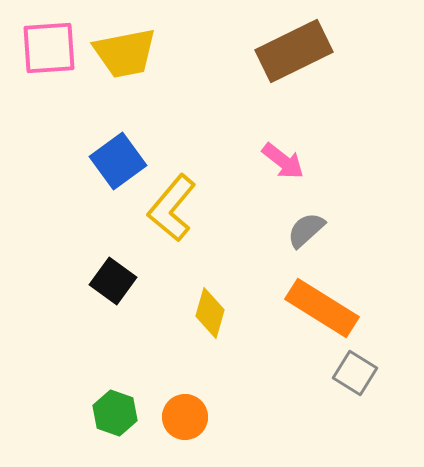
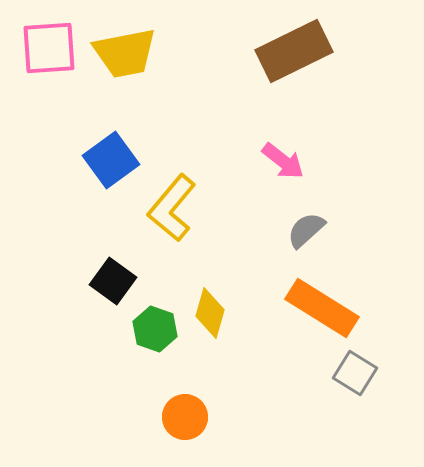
blue square: moved 7 px left, 1 px up
green hexagon: moved 40 px right, 84 px up
